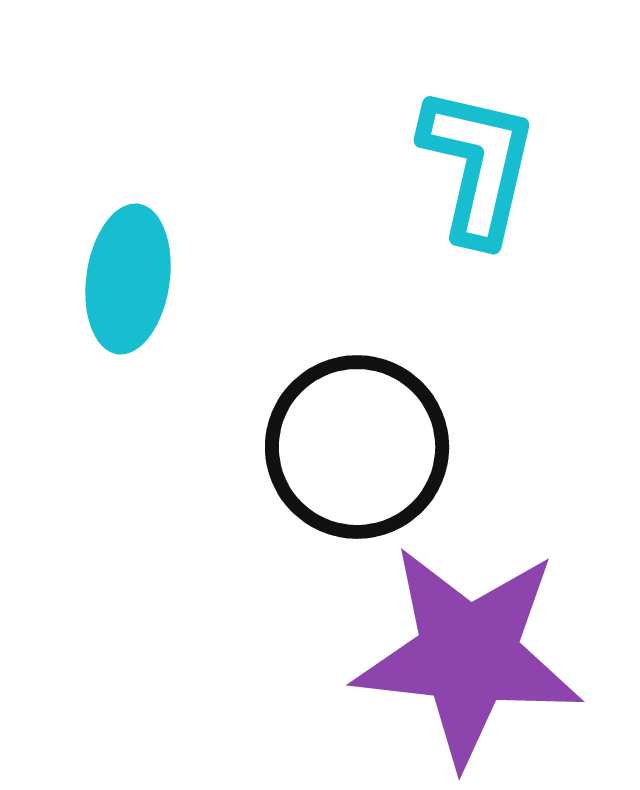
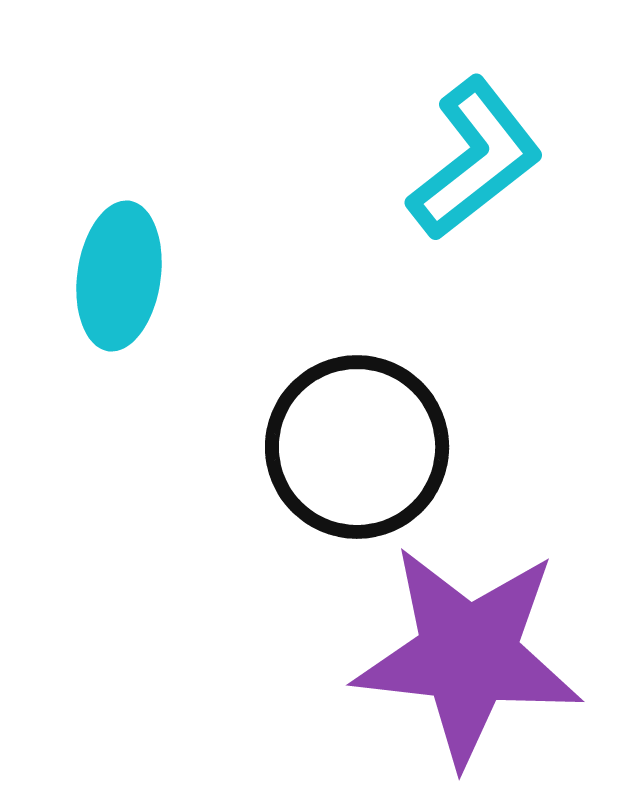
cyan L-shape: moved 3 px left, 6 px up; rotated 39 degrees clockwise
cyan ellipse: moved 9 px left, 3 px up
